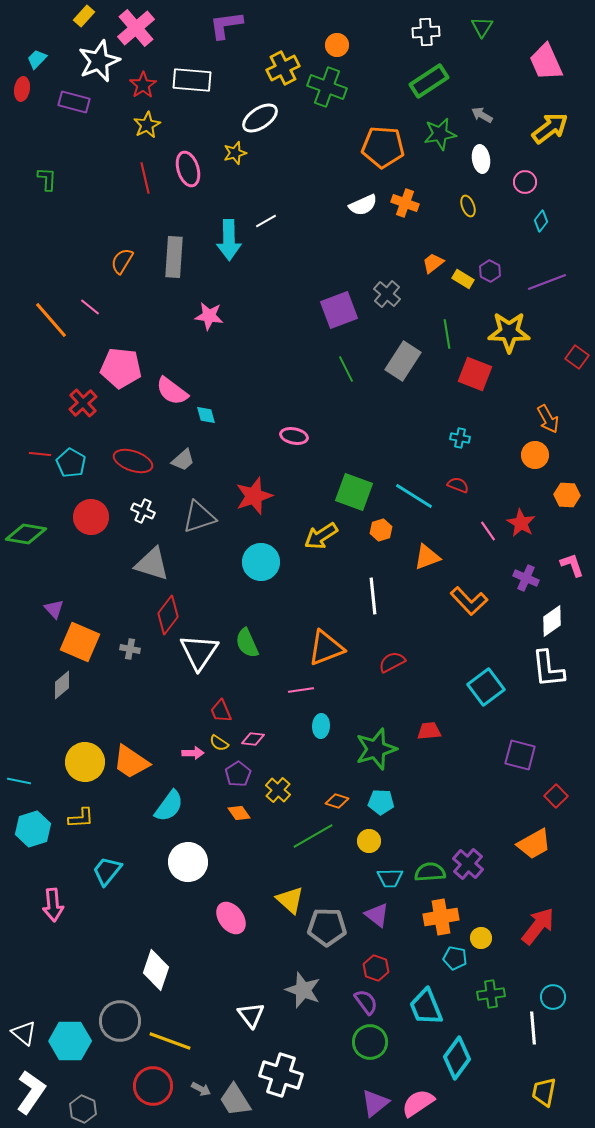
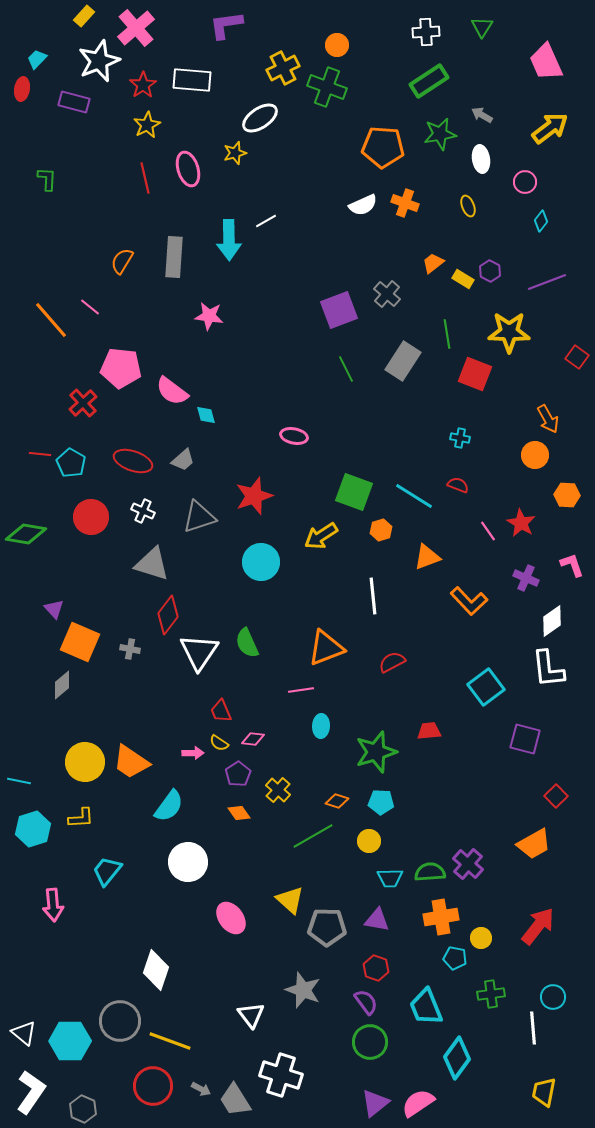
green star at (376, 749): moved 3 px down
purple square at (520, 755): moved 5 px right, 16 px up
purple triangle at (377, 915): moved 5 px down; rotated 28 degrees counterclockwise
